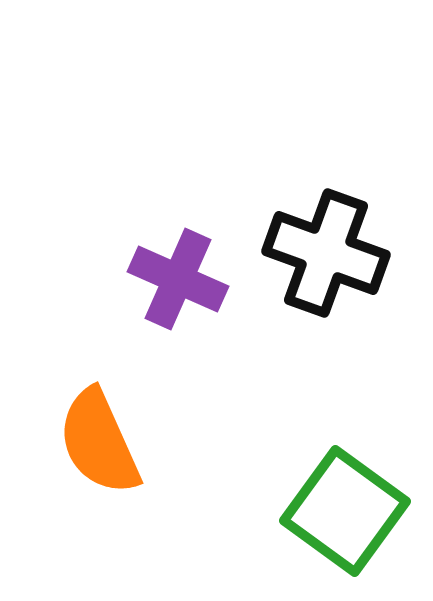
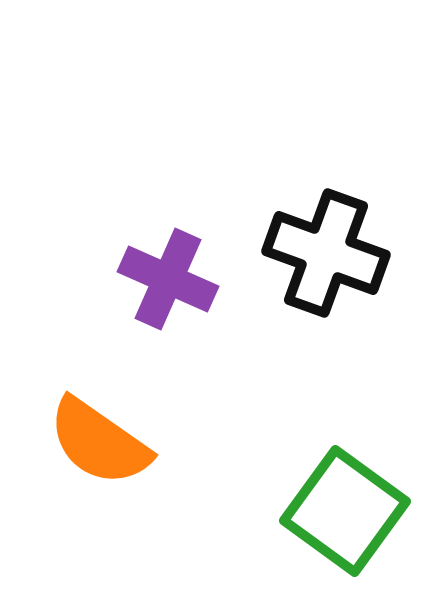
purple cross: moved 10 px left
orange semicircle: rotated 31 degrees counterclockwise
